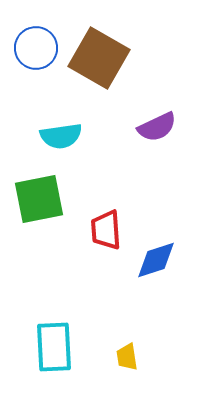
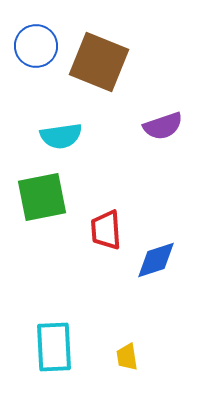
blue circle: moved 2 px up
brown square: moved 4 px down; rotated 8 degrees counterclockwise
purple semicircle: moved 6 px right, 1 px up; rotated 6 degrees clockwise
green square: moved 3 px right, 2 px up
